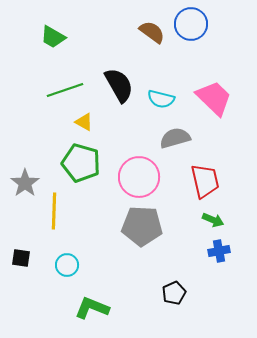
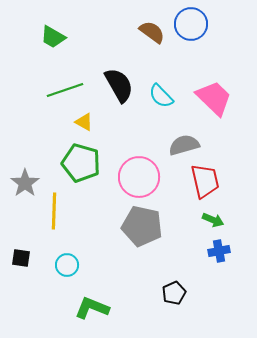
cyan semicircle: moved 3 px up; rotated 32 degrees clockwise
gray semicircle: moved 9 px right, 7 px down
gray pentagon: rotated 9 degrees clockwise
